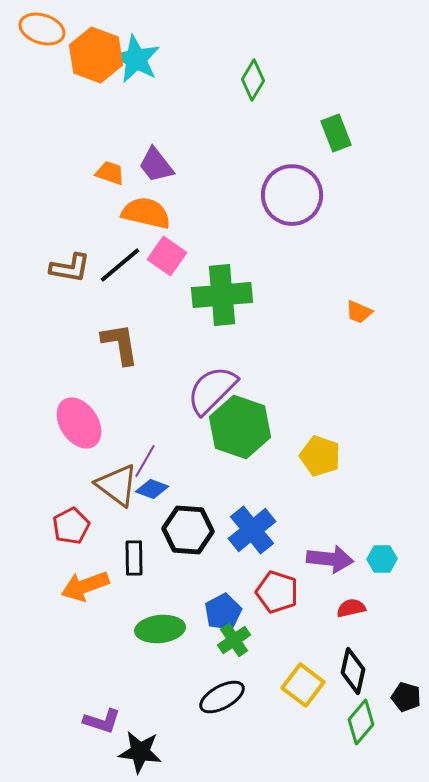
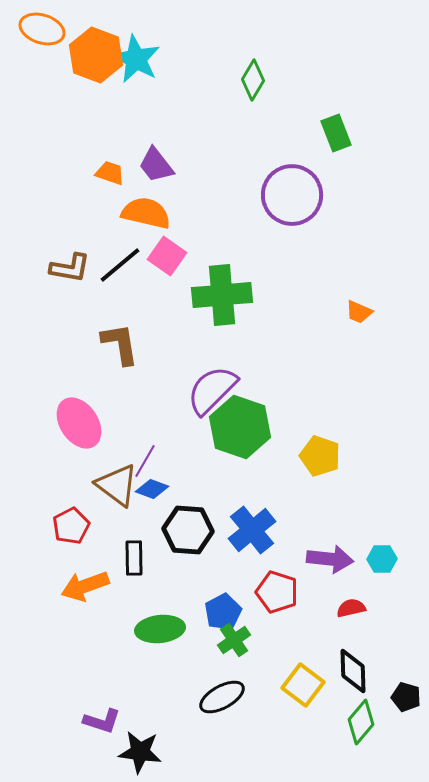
black diamond at (353, 671): rotated 15 degrees counterclockwise
